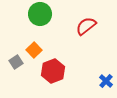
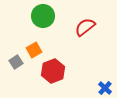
green circle: moved 3 px right, 2 px down
red semicircle: moved 1 px left, 1 px down
orange square: rotated 14 degrees clockwise
blue cross: moved 1 px left, 7 px down
